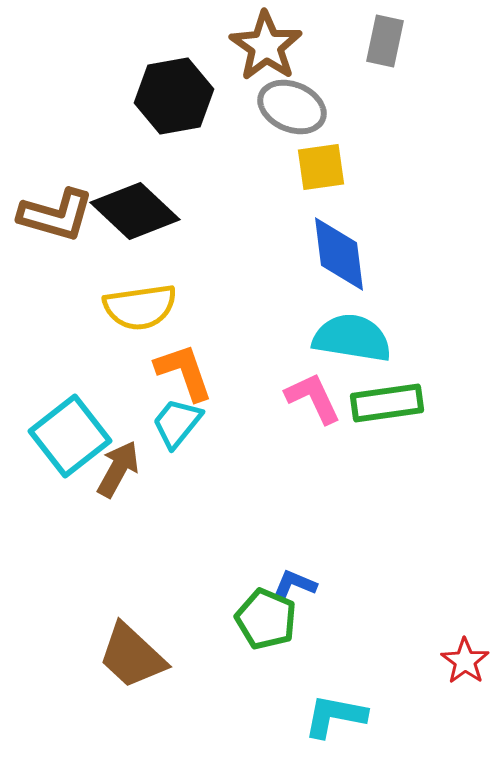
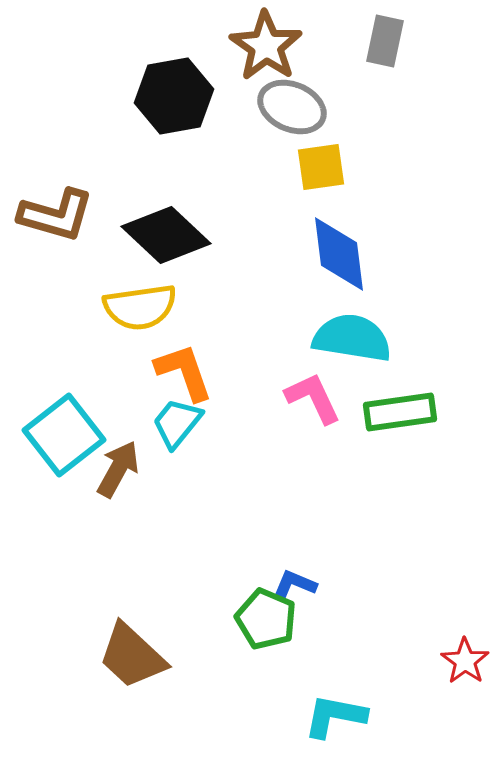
black diamond: moved 31 px right, 24 px down
green rectangle: moved 13 px right, 9 px down
cyan square: moved 6 px left, 1 px up
